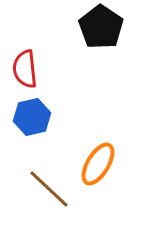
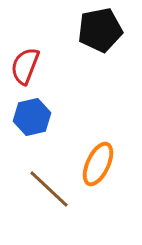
black pentagon: moved 1 px left, 3 px down; rotated 27 degrees clockwise
red semicircle: moved 3 px up; rotated 27 degrees clockwise
orange ellipse: rotated 6 degrees counterclockwise
